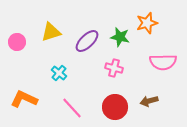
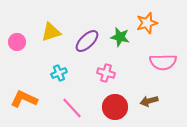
pink cross: moved 8 px left, 5 px down
cyan cross: rotated 28 degrees clockwise
